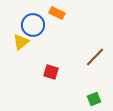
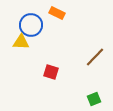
blue circle: moved 2 px left
yellow triangle: rotated 42 degrees clockwise
